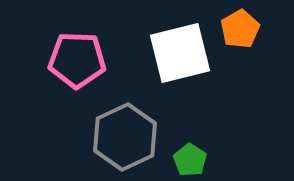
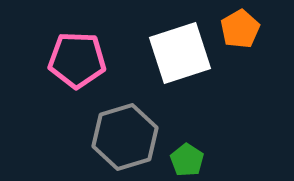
white square: rotated 4 degrees counterclockwise
gray hexagon: rotated 8 degrees clockwise
green pentagon: moved 3 px left
